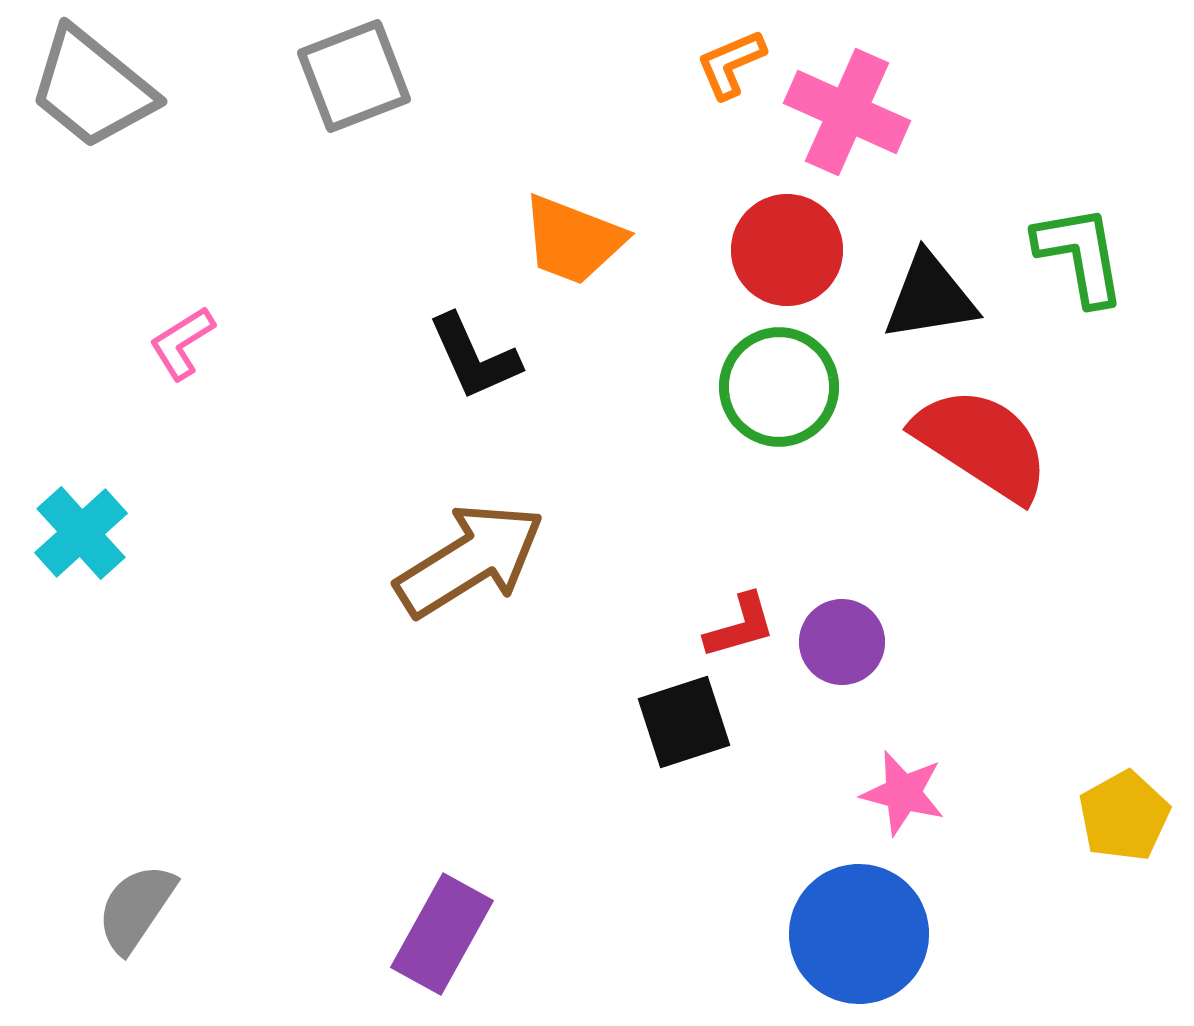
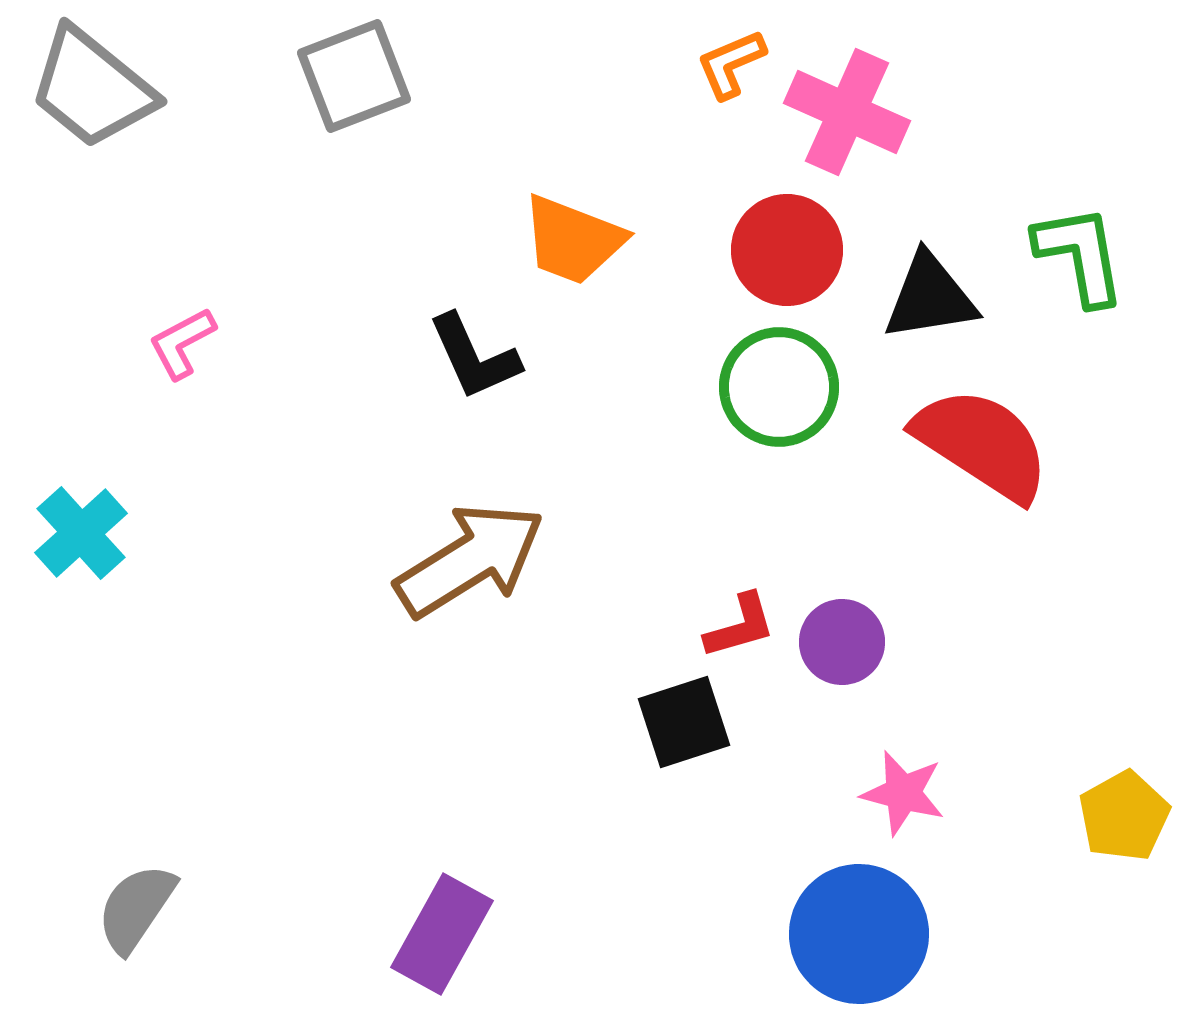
pink L-shape: rotated 4 degrees clockwise
